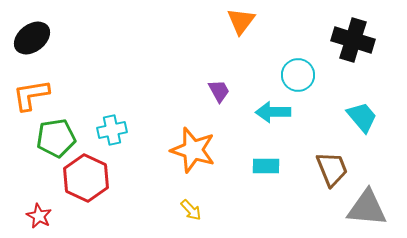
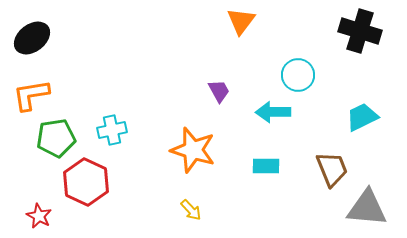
black cross: moved 7 px right, 9 px up
cyan trapezoid: rotated 76 degrees counterclockwise
red hexagon: moved 4 px down
